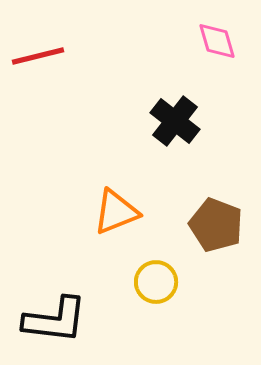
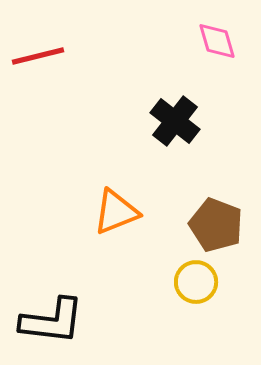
yellow circle: moved 40 px right
black L-shape: moved 3 px left, 1 px down
